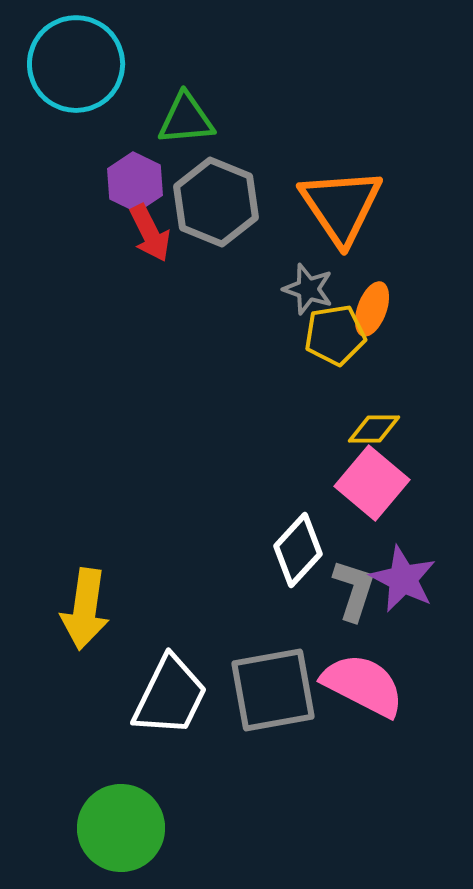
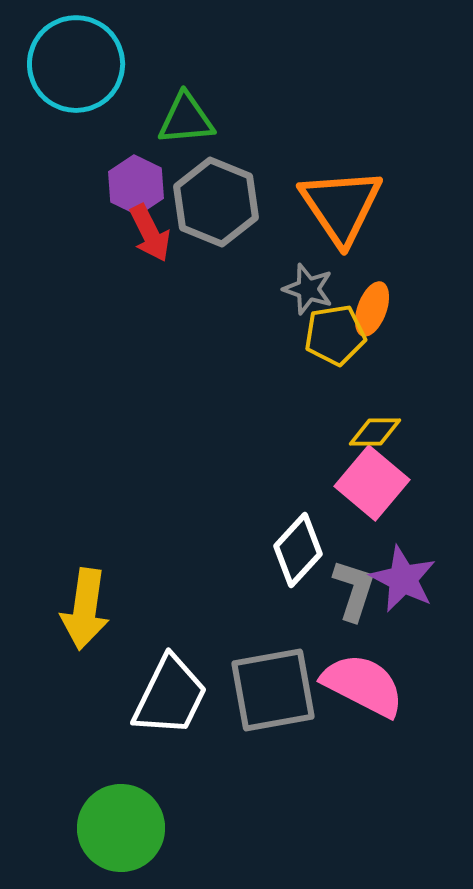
purple hexagon: moved 1 px right, 3 px down
yellow diamond: moved 1 px right, 3 px down
